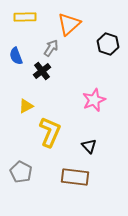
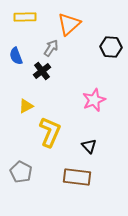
black hexagon: moved 3 px right, 3 px down; rotated 15 degrees counterclockwise
brown rectangle: moved 2 px right
